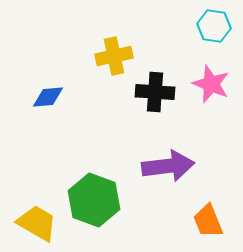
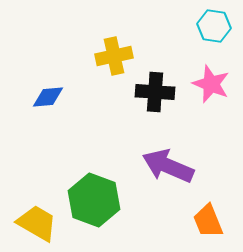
purple arrow: rotated 150 degrees counterclockwise
